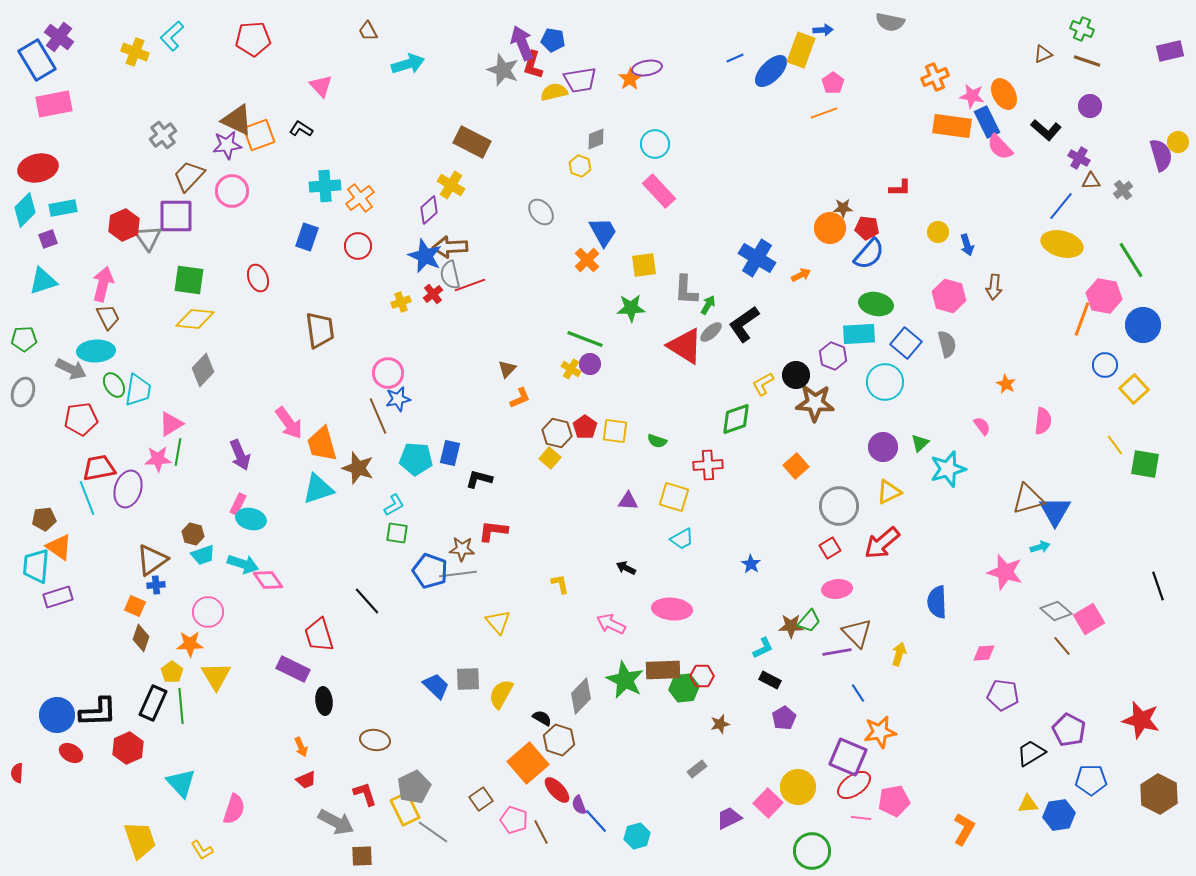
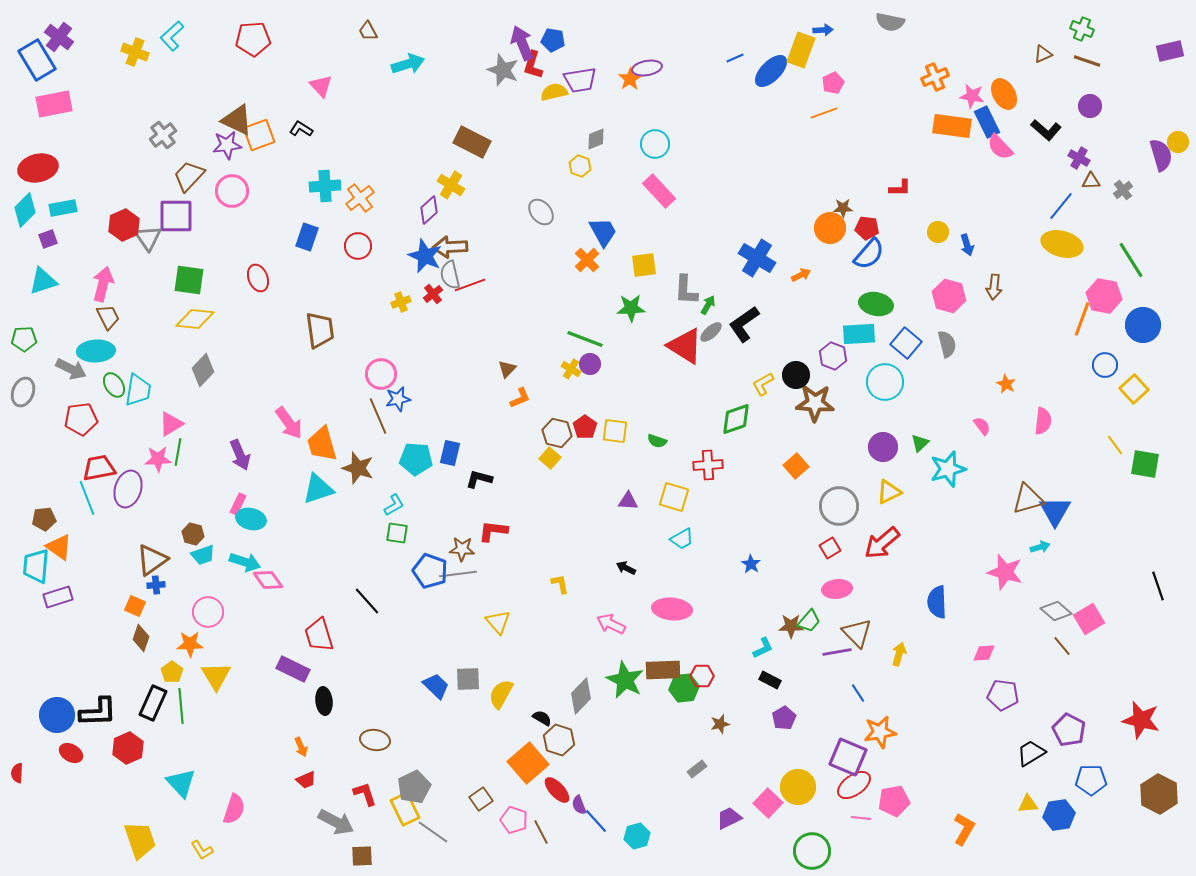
pink pentagon at (833, 83): rotated 10 degrees clockwise
pink circle at (388, 373): moved 7 px left, 1 px down
cyan arrow at (243, 564): moved 2 px right, 2 px up
